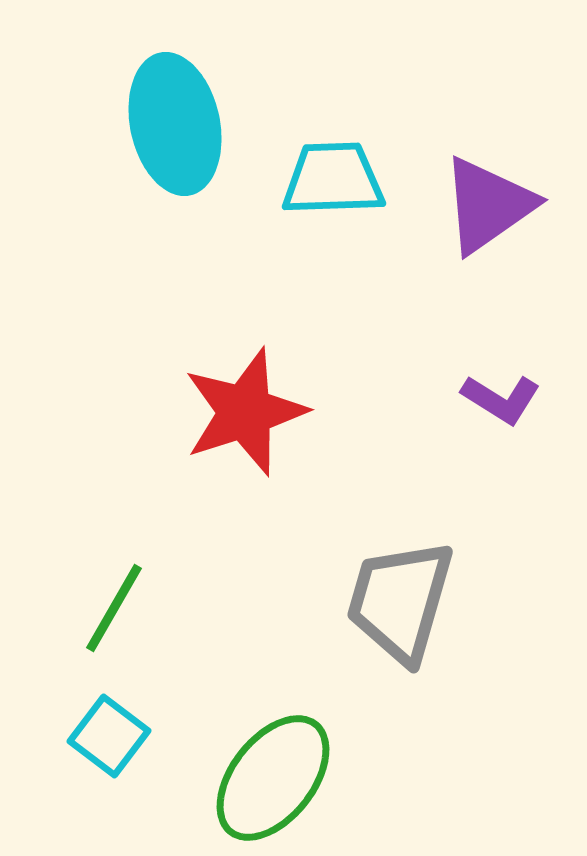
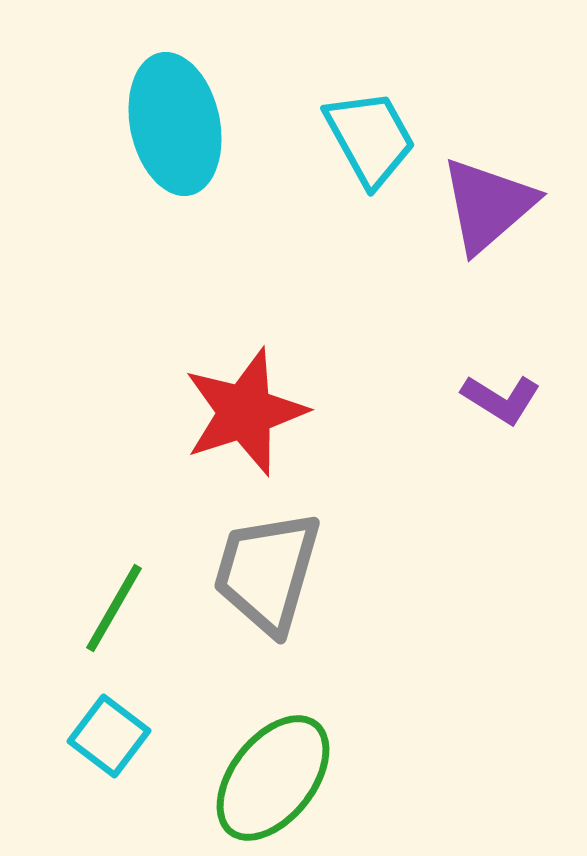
cyan trapezoid: moved 37 px right, 41 px up; rotated 63 degrees clockwise
purple triangle: rotated 6 degrees counterclockwise
gray trapezoid: moved 133 px left, 29 px up
